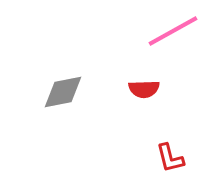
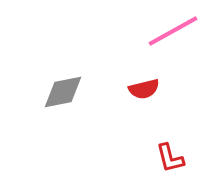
red semicircle: rotated 12 degrees counterclockwise
